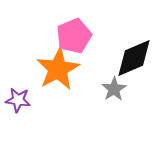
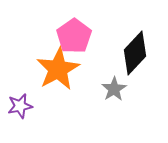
pink pentagon: rotated 12 degrees counterclockwise
black diamond: moved 1 px right, 5 px up; rotated 24 degrees counterclockwise
purple star: moved 2 px right, 6 px down; rotated 20 degrees counterclockwise
